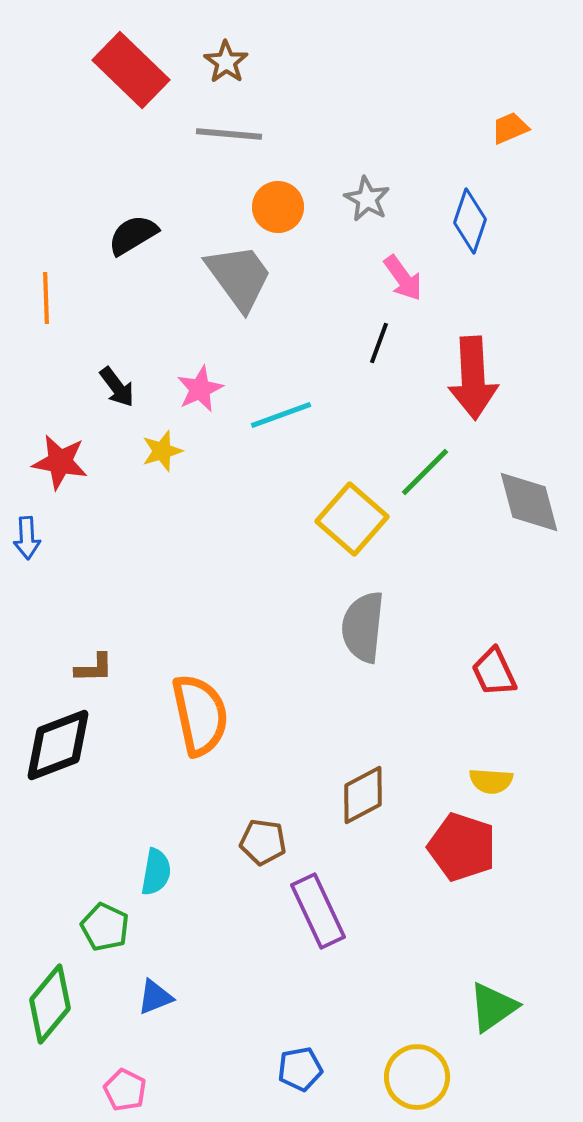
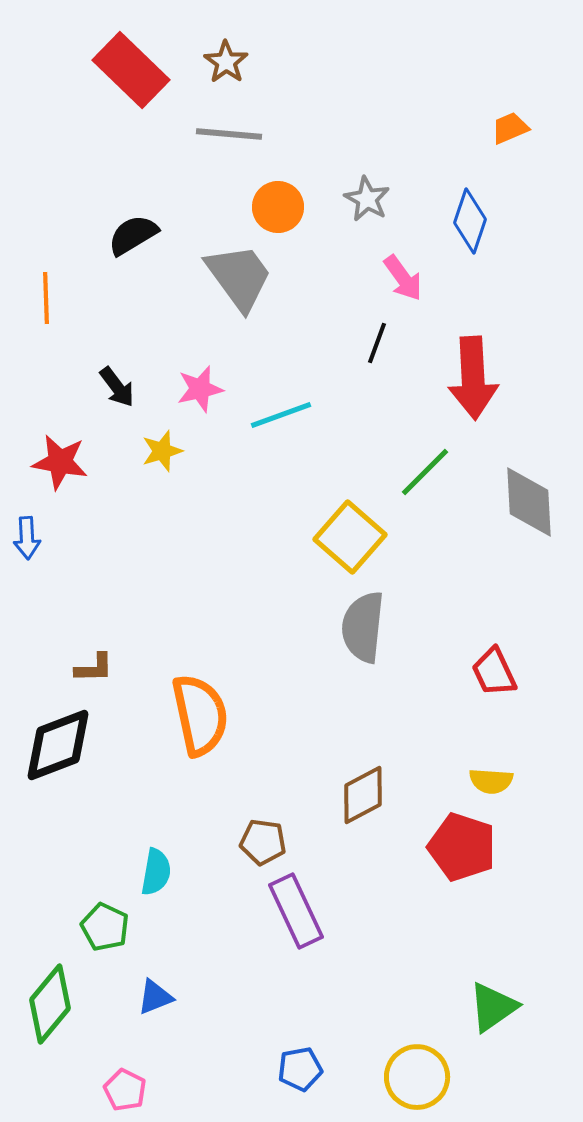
black line: moved 2 px left
pink star: rotated 12 degrees clockwise
gray diamond: rotated 12 degrees clockwise
yellow square: moved 2 px left, 18 px down
purple rectangle: moved 22 px left
